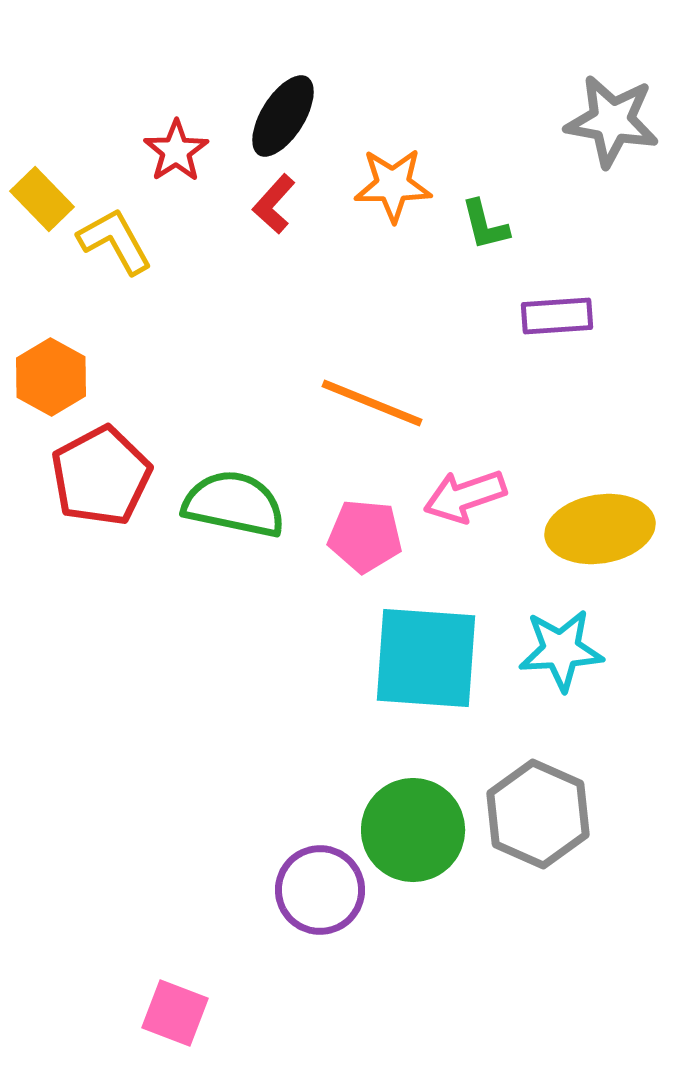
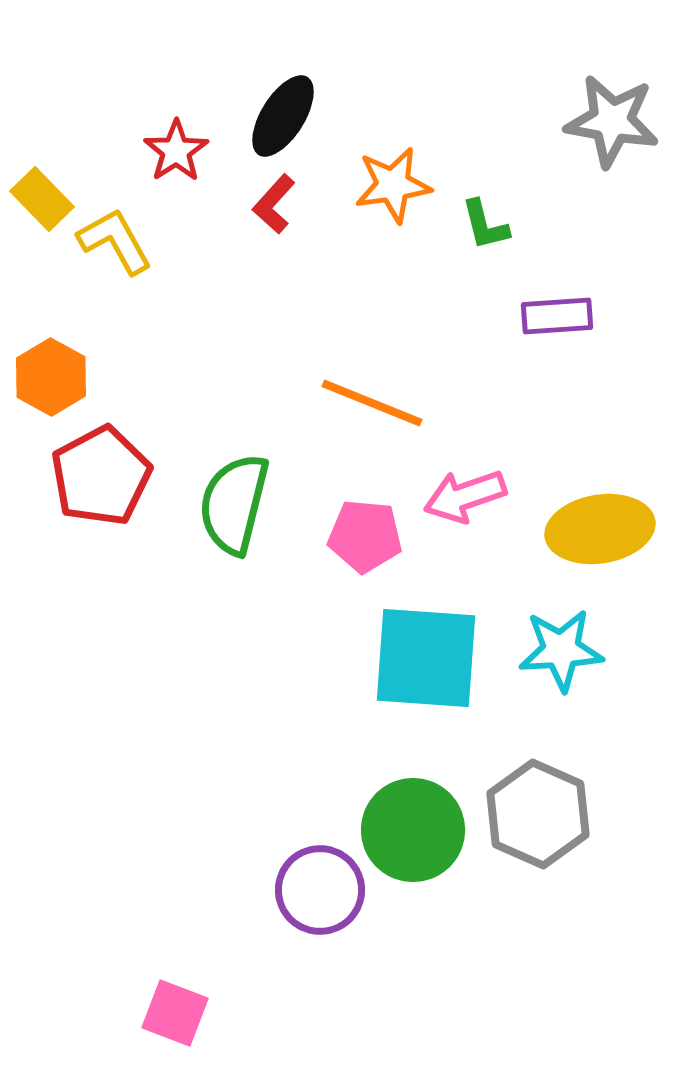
orange star: rotated 8 degrees counterclockwise
green semicircle: rotated 88 degrees counterclockwise
